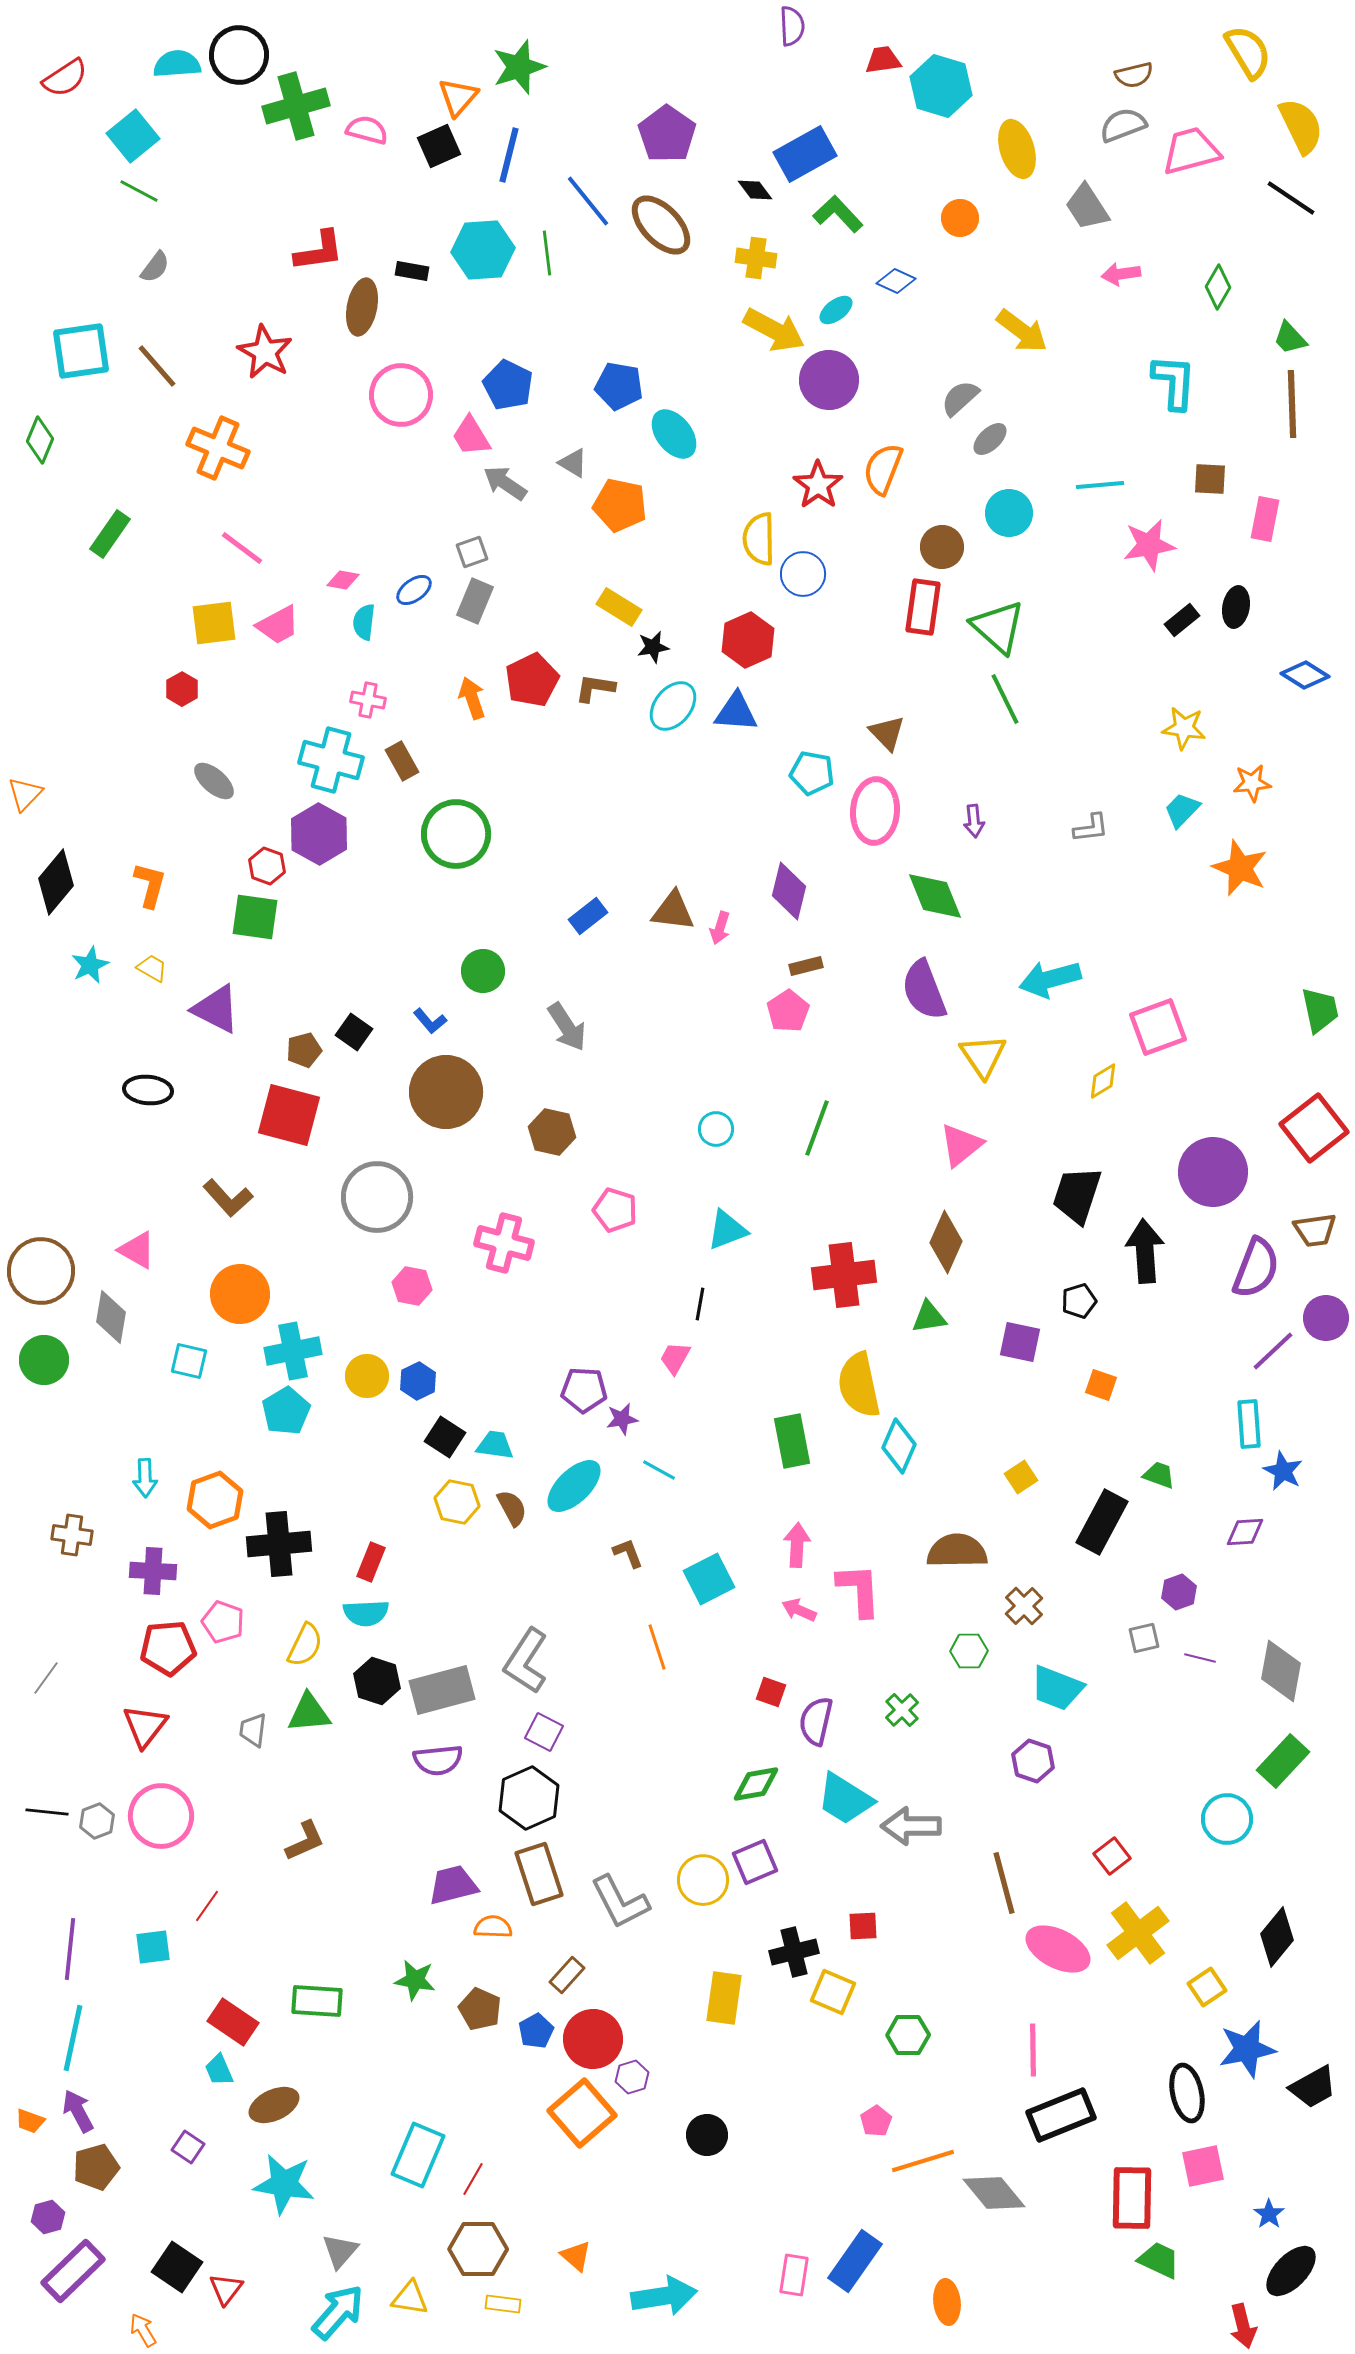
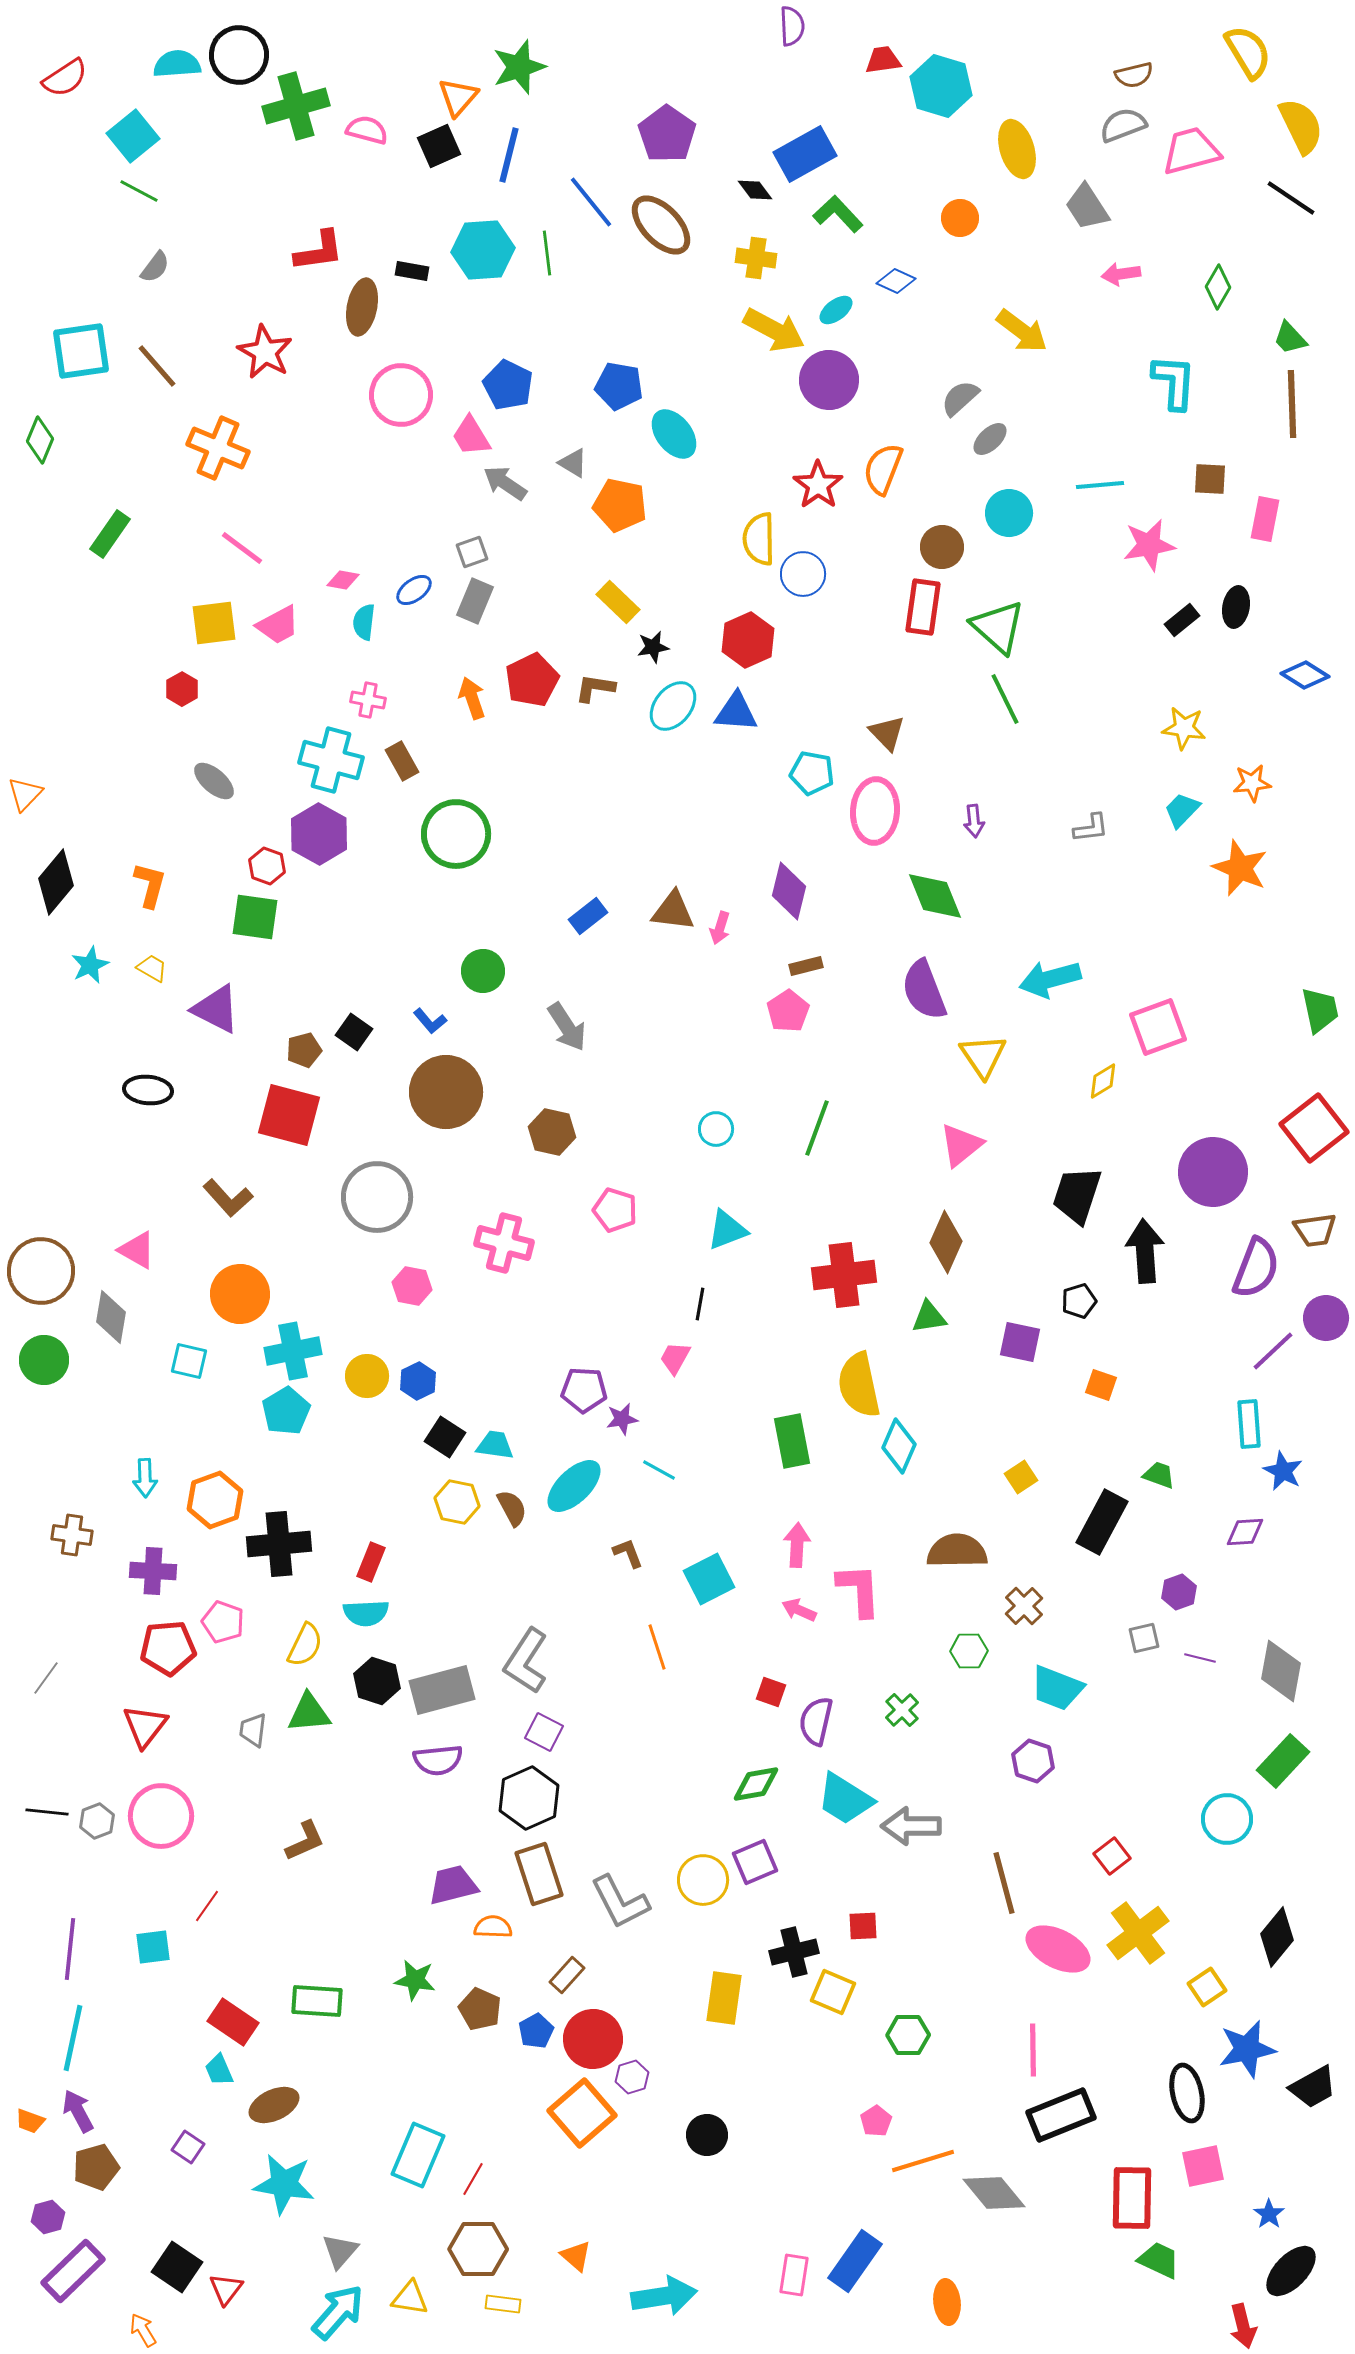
blue line at (588, 201): moved 3 px right, 1 px down
yellow rectangle at (619, 607): moved 1 px left, 5 px up; rotated 12 degrees clockwise
